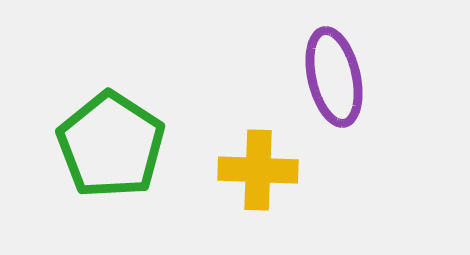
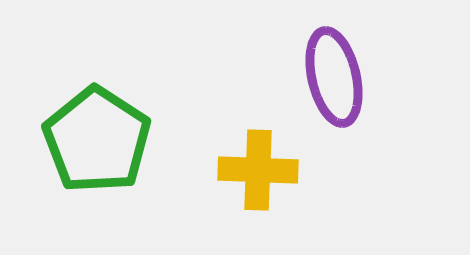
green pentagon: moved 14 px left, 5 px up
